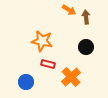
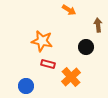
brown arrow: moved 12 px right, 8 px down
blue circle: moved 4 px down
